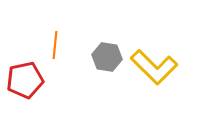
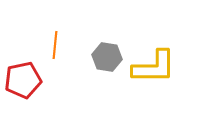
yellow L-shape: rotated 45 degrees counterclockwise
red pentagon: moved 2 px left
